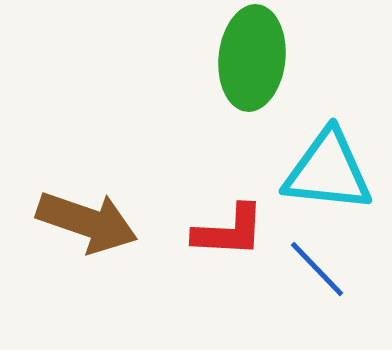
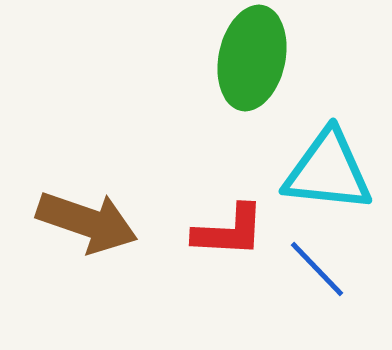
green ellipse: rotated 6 degrees clockwise
